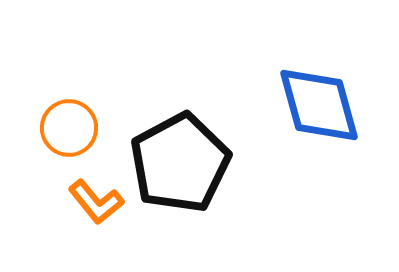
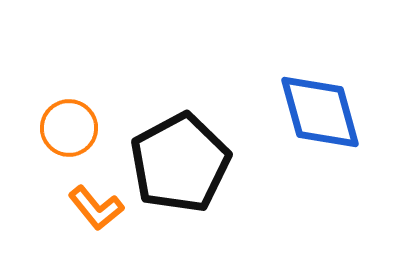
blue diamond: moved 1 px right, 7 px down
orange L-shape: moved 6 px down
